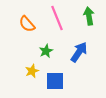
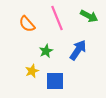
green arrow: rotated 126 degrees clockwise
blue arrow: moved 1 px left, 2 px up
